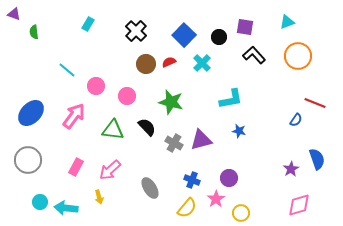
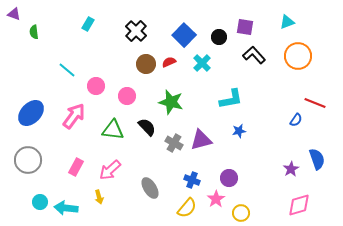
blue star at (239, 131): rotated 24 degrees counterclockwise
